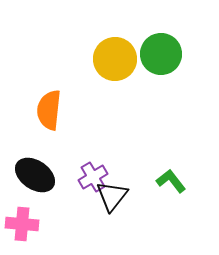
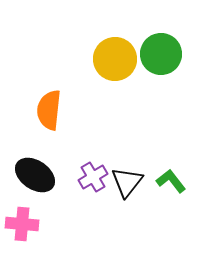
black triangle: moved 15 px right, 14 px up
